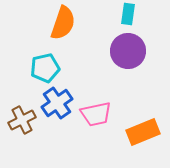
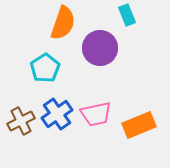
cyan rectangle: moved 1 px left, 1 px down; rotated 30 degrees counterclockwise
purple circle: moved 28 px left, 3 px up
cyan pentagon: rotated 20 degrees counterclockwise
blue cross: moved 11 px down
brown cross: moved 1 px left, 1 px down
orange rectangle: moved 4 px left, 7 px up
